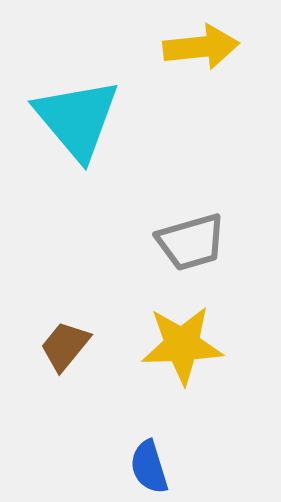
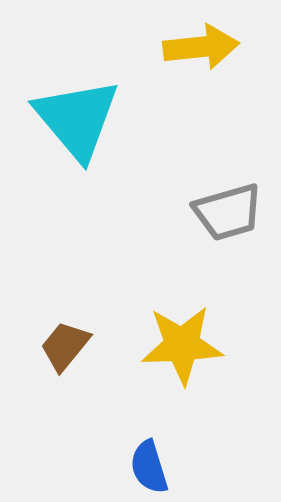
gray trapezoid: moved 37 px right, 30 px up
